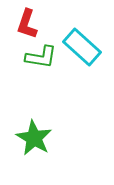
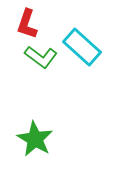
green L-shape: rotated 28 degrees clockwise
green star: moved 1 px right, 1 px down
